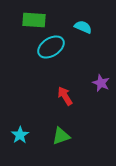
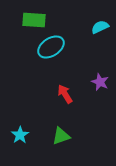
cyan semicircle: moved 17 px right; rotated 48 degrees counterclockwise
purple star: moved 1 px left, 1 px up
red arrow: moved 2 px up
